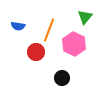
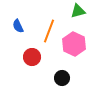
green triangle: moved 7 px left, 6 px up; rotated 35 degrees clockwise
blue semicircle: rotated 56 degrees clockwise
orange line: moved 1 px down
red circle: moved 4 px left, 5 px down
